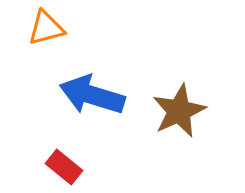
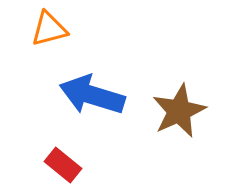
orange triangle: moved 3 px right, 1 px down
red rectangle: moved 1 px left, 2 px up
